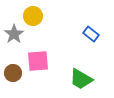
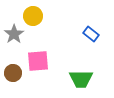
green trapezoid: rotated 30 degrees counterclockwise
